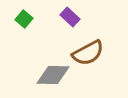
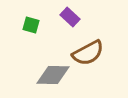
green square: moved 7 px right, 6 px down; rotated 24 degrees counterclockwise
